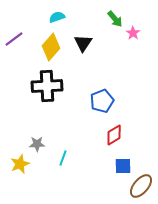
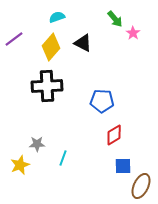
black triangle: rotated 36 degrees counterclockwise
blue pentagon: rotated 25 degrees clockwise
yellow star: moved 1 px down
brown ellipse: rotated 15 degrees counterclockwise
